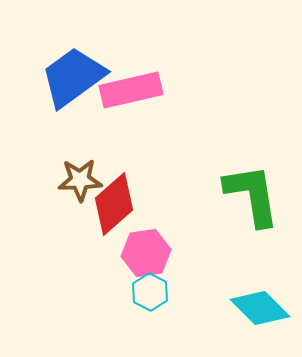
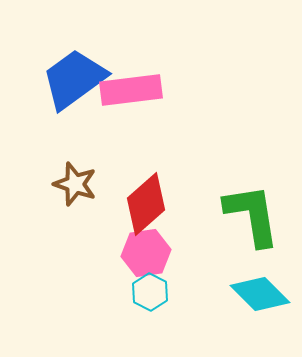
blue trapezoid: moved 1 px right, 2 px down
pink rectangle: rotated 6 degrees clockwise
brown star: moved 5 px left, 4 px down; rotated 21 degrees clockwise
green L-shape: moved 20 px down
red diamond: moved 32 px right
cyan diamond: moved 14 px up
